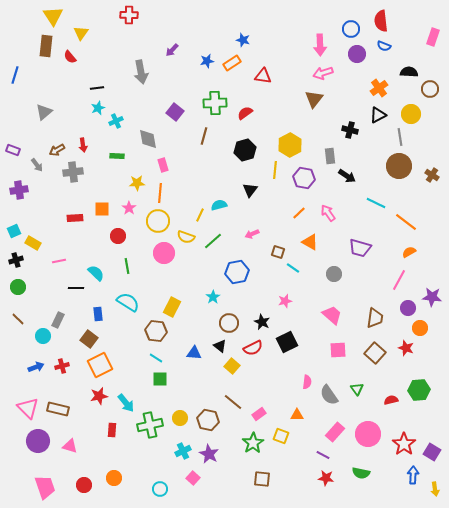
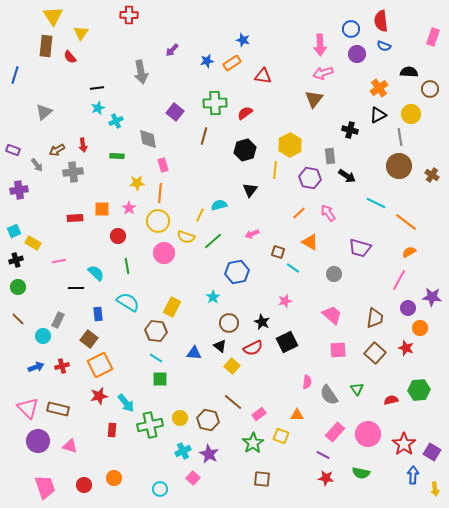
purple hexagon at (304, 178): moved 6 px right
